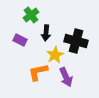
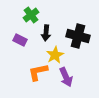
black cross: moved 2 px right, 5 px up
